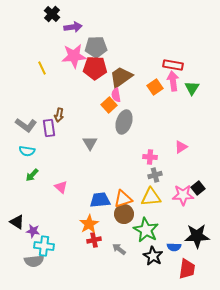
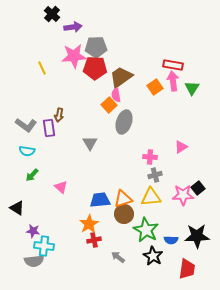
black triangle at (17, 222): moved 14 px up
blue semicircle at (174, 247): moved 3 px left, 7 px up
gray arrow at (119, 249): moved 1 px left, 8 px down
